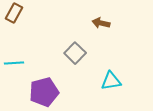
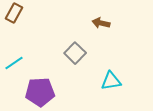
cyan line: rotated 30 degrees counterclockwise
purple pentagon: moved 4 px left; rotated 12 degrees clockwise
